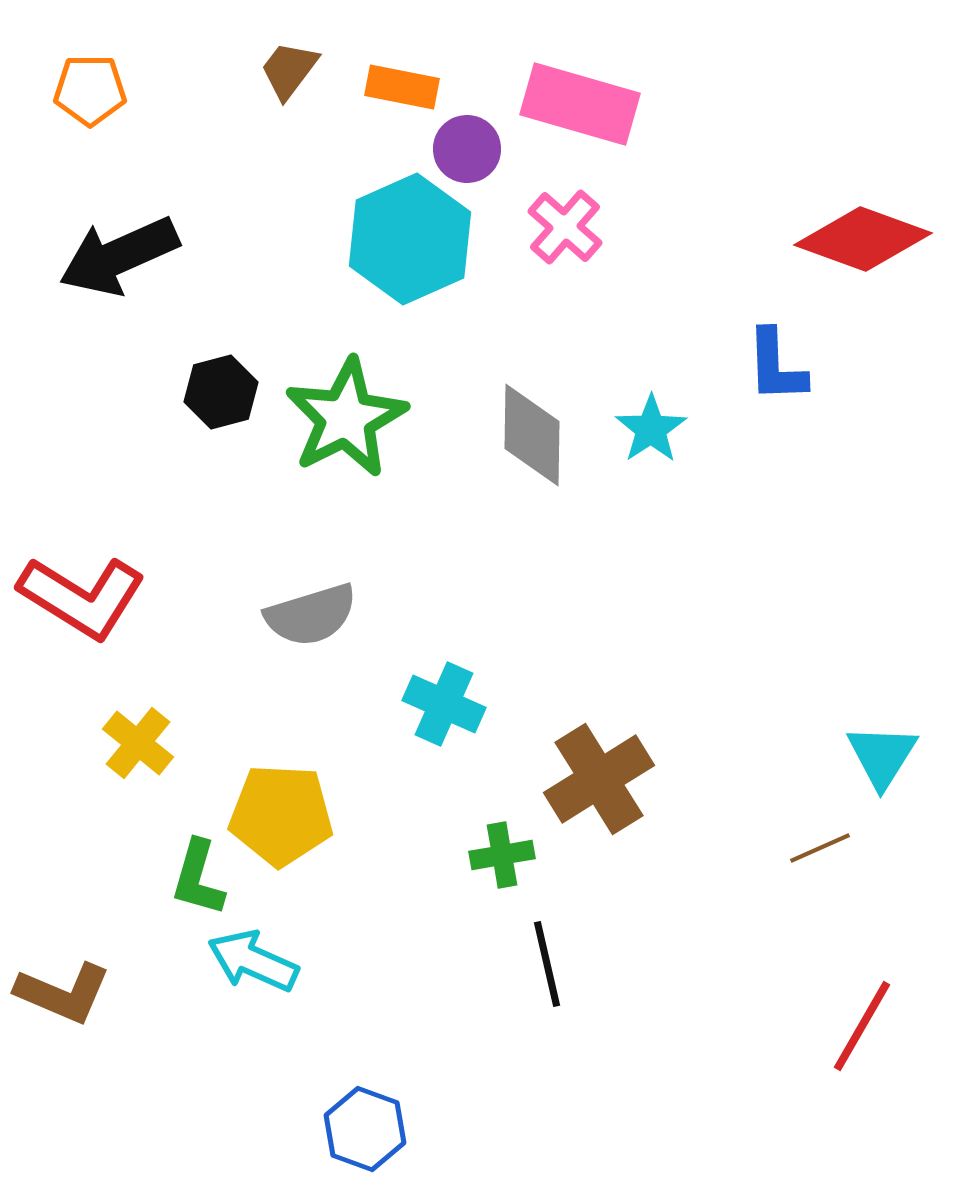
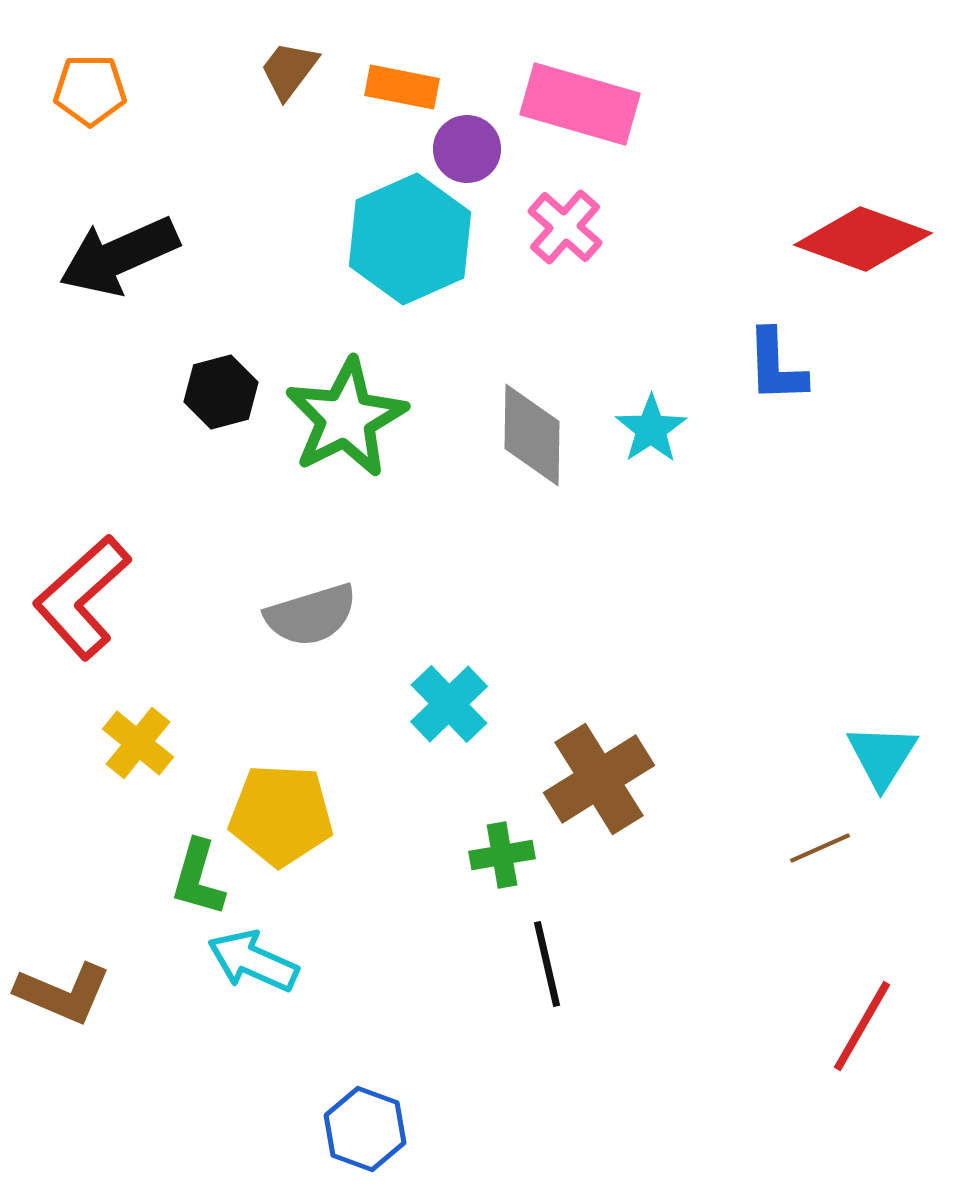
red L-shape: rotated 106 degrees clockwise
cyan cross: moved 5 px right; rotated 22 degrees clockwise
